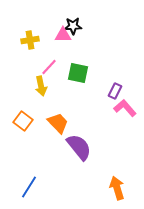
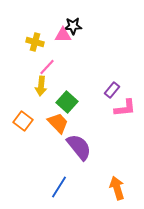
yellow cross: moved 5 px right, 2 px down; rotated 24 degrees clockwise
pink line: moved 2 px left
green square: moved 11 px left, 29 px down; rotated 30 degrees clockwise
yellow arrow: rotated 18 degrees clockwise
purple rectangle: moved 3 px left, 1 px up; rotated 14 degrees clockwise
pink L-shape: rotated 125 degrees clockwise
blue line: moved 30 px right
